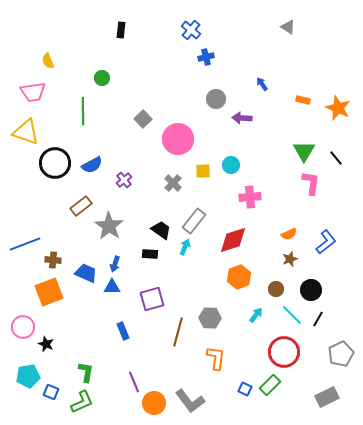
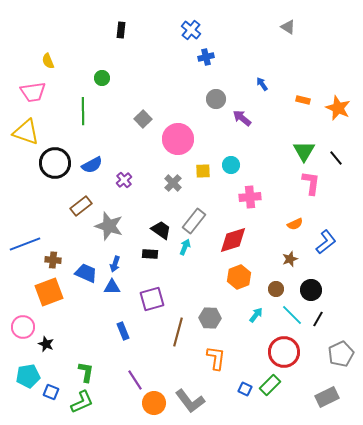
purple arrow at (242, 118): rotated 36 degrees clockwise
gray star at (109, 226): rotated 16 degrees counterclockwise
orange semicircle at (289, 234): moved 6 px right, 10 px up
purple line at (134, 382): moved 1 px right, 2 px up; rotated 10 degrees counterclockwise
